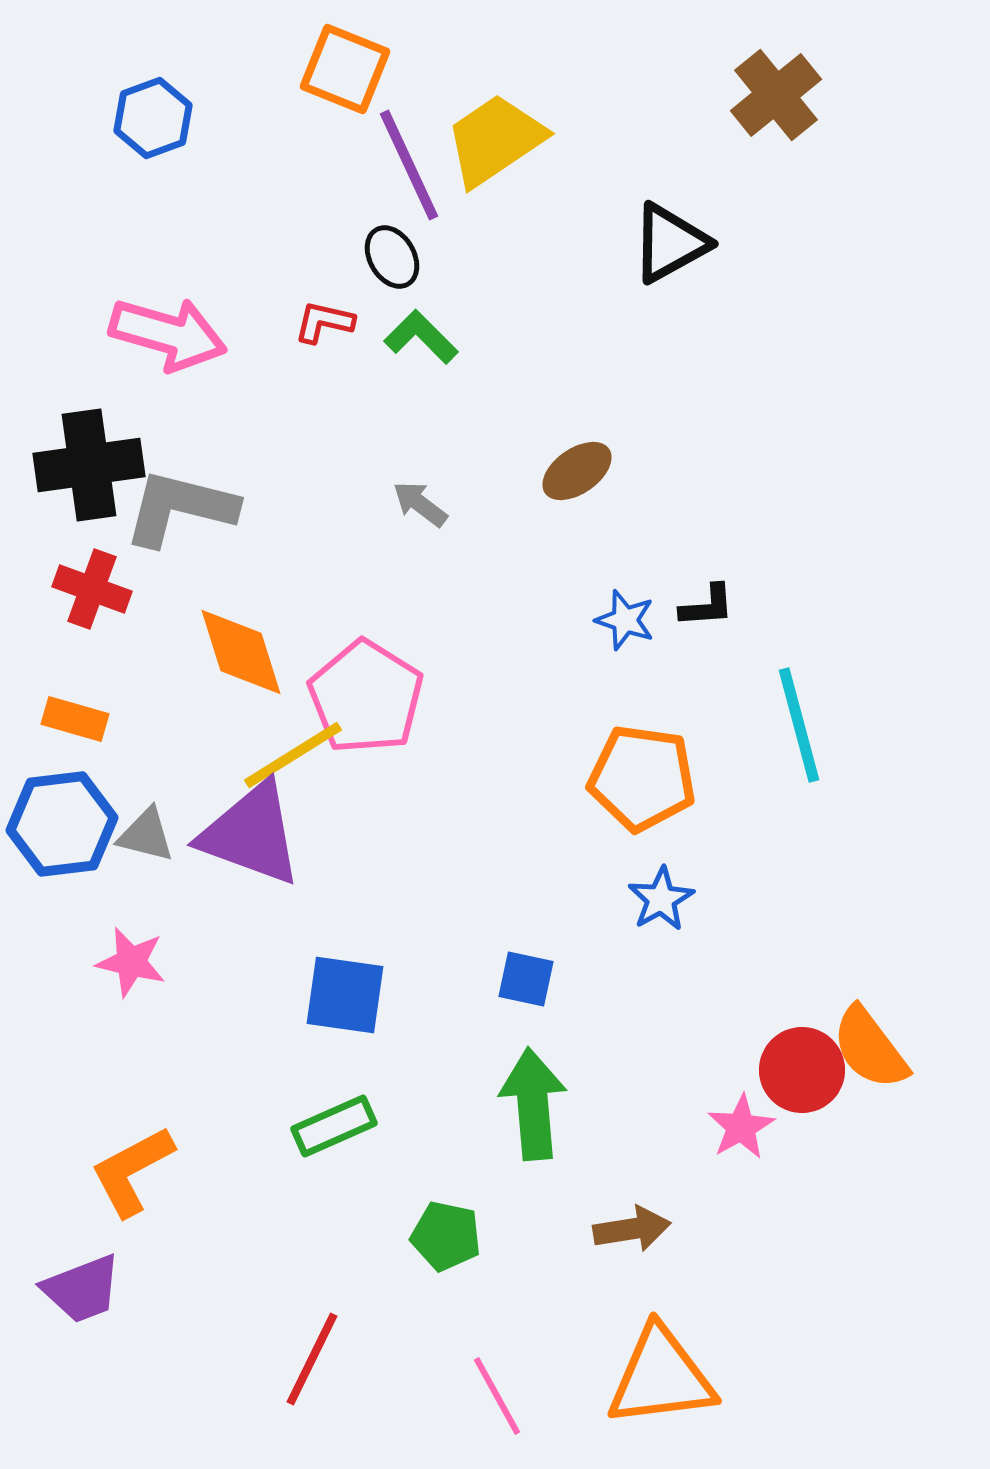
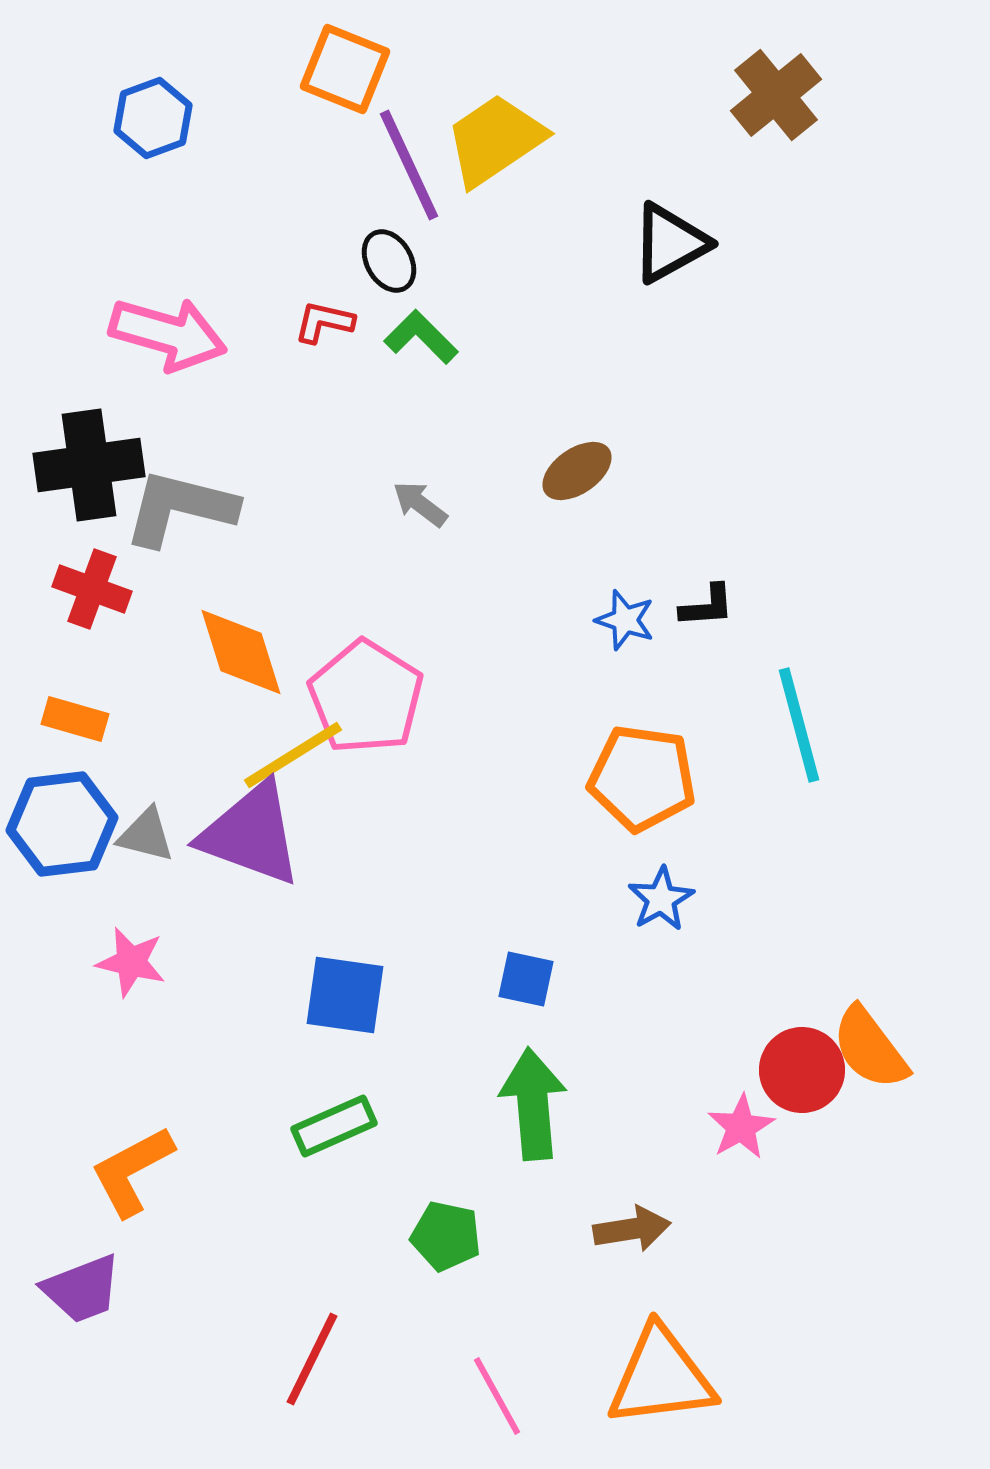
black ellipse at (392, 257): moved 3 px left, 4 px down
